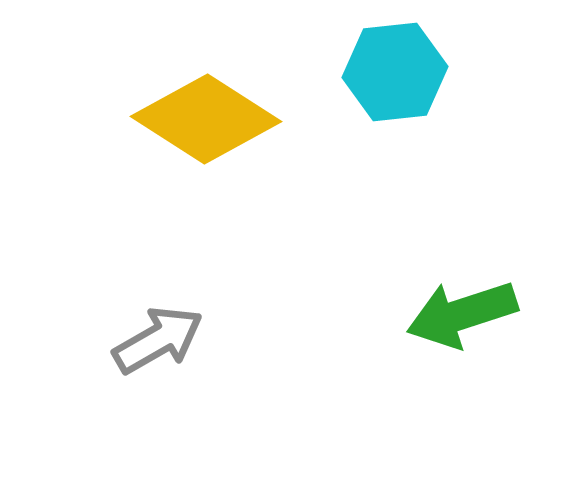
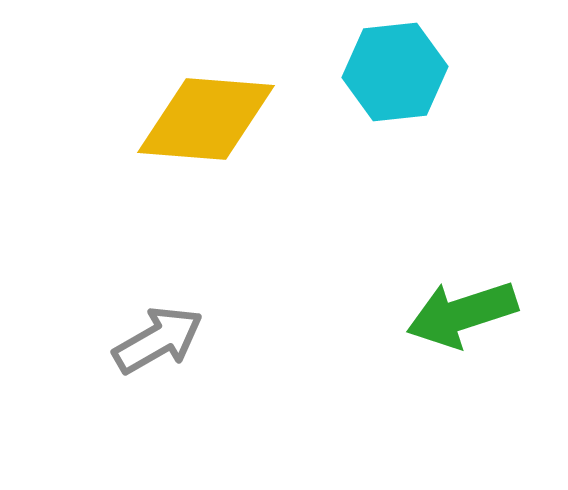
yellow diamond: rotated 28 degrees counterclockwise
